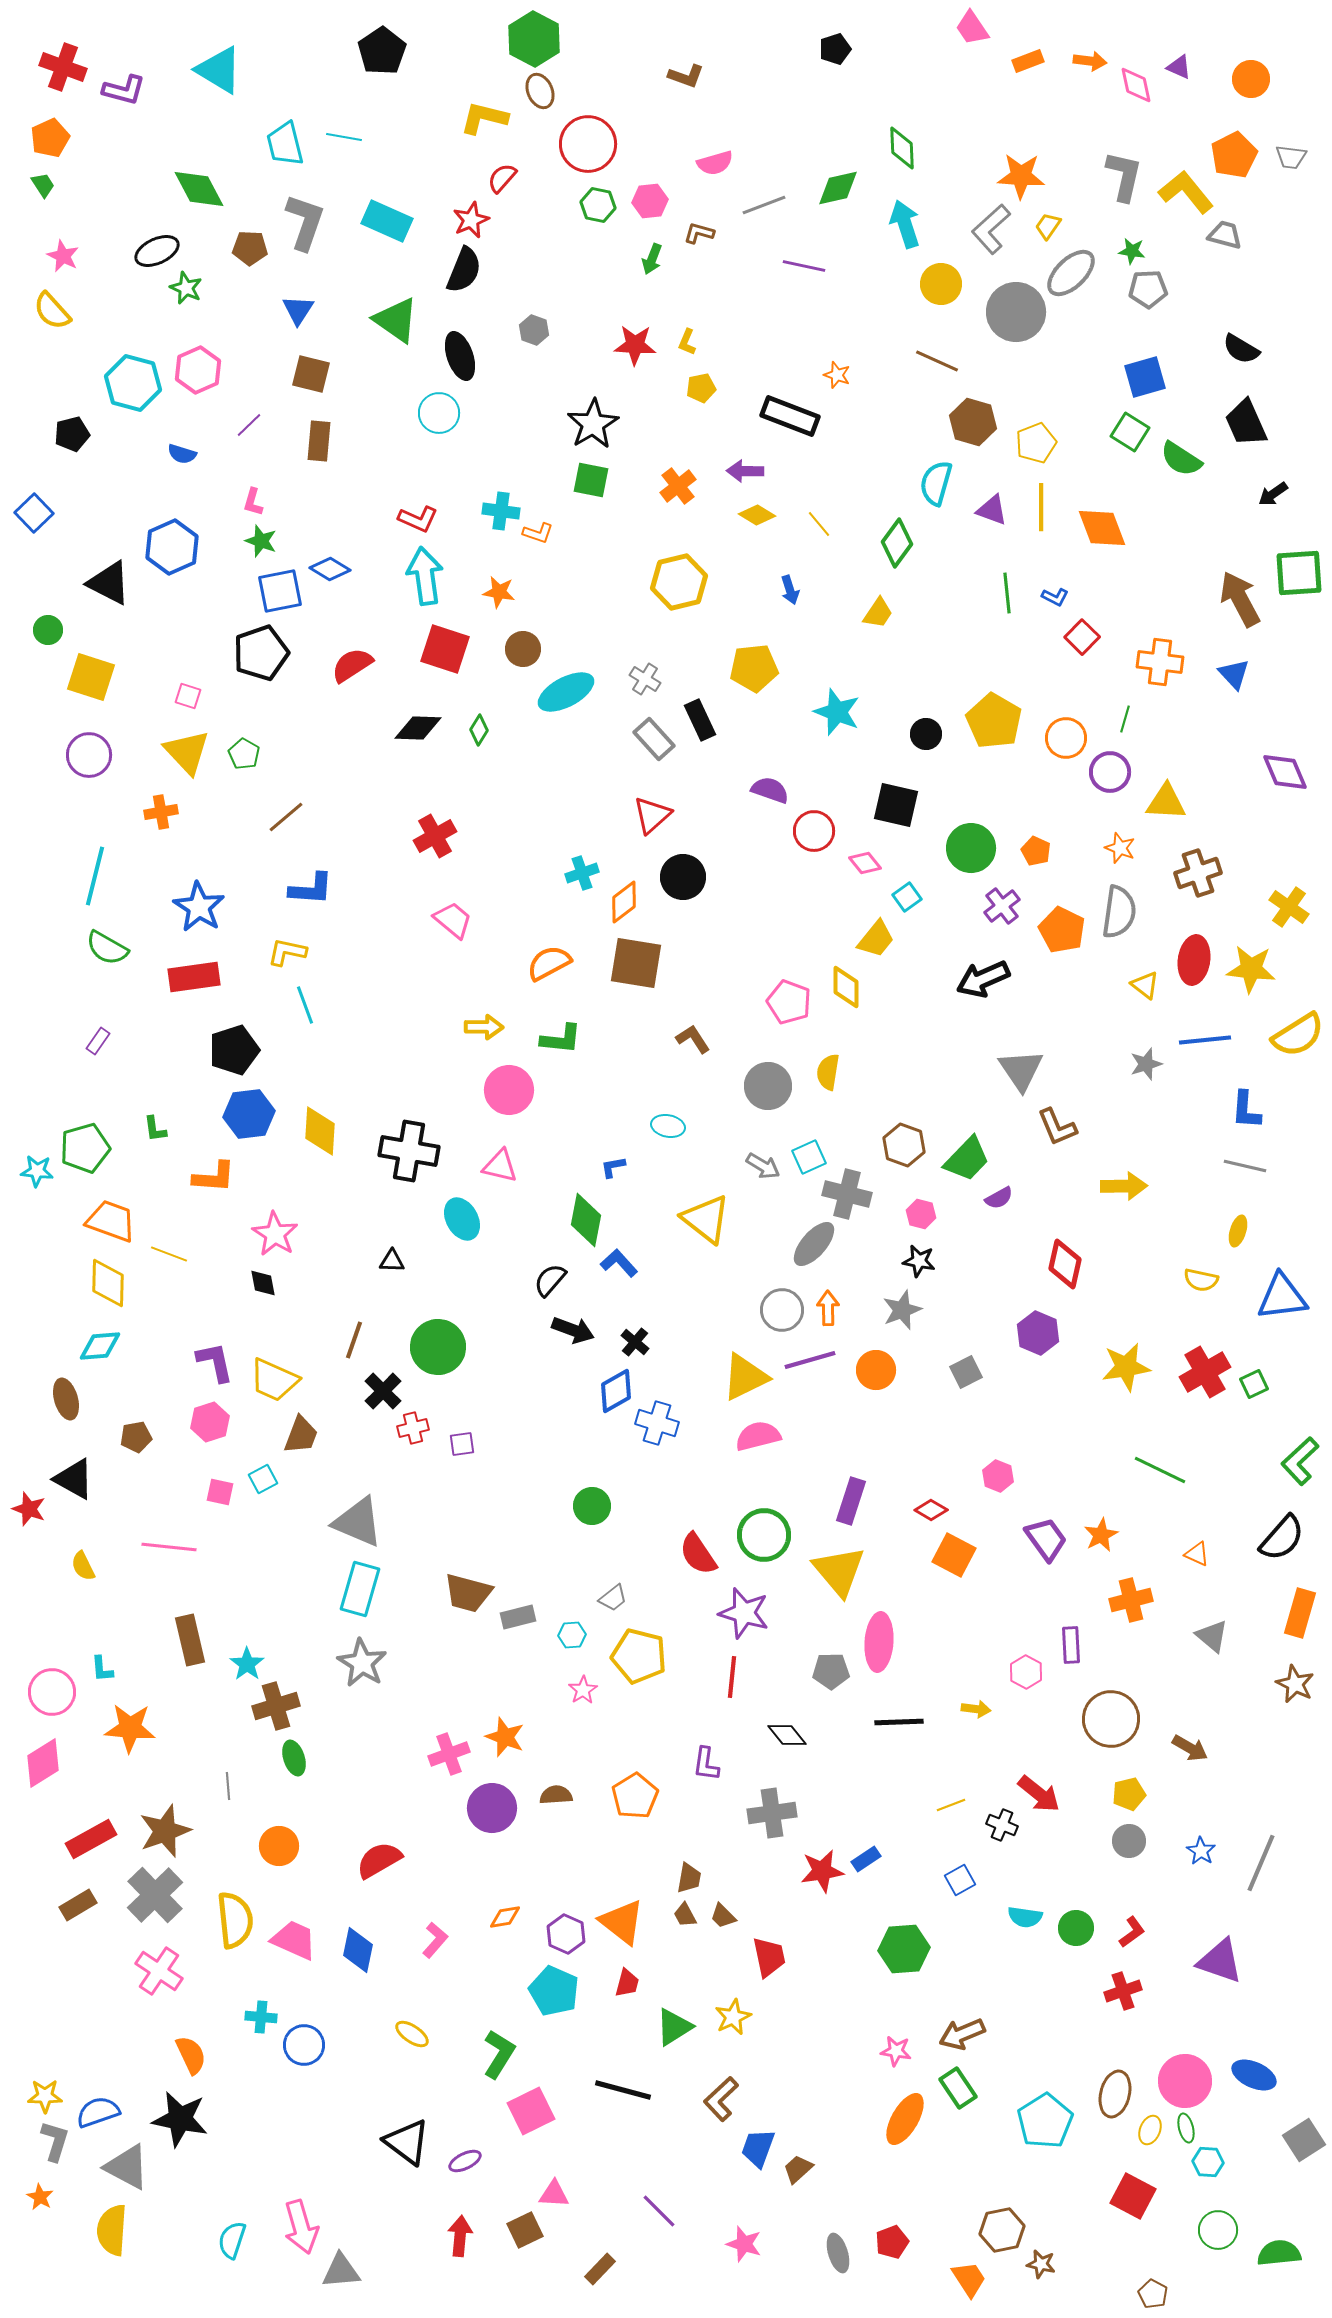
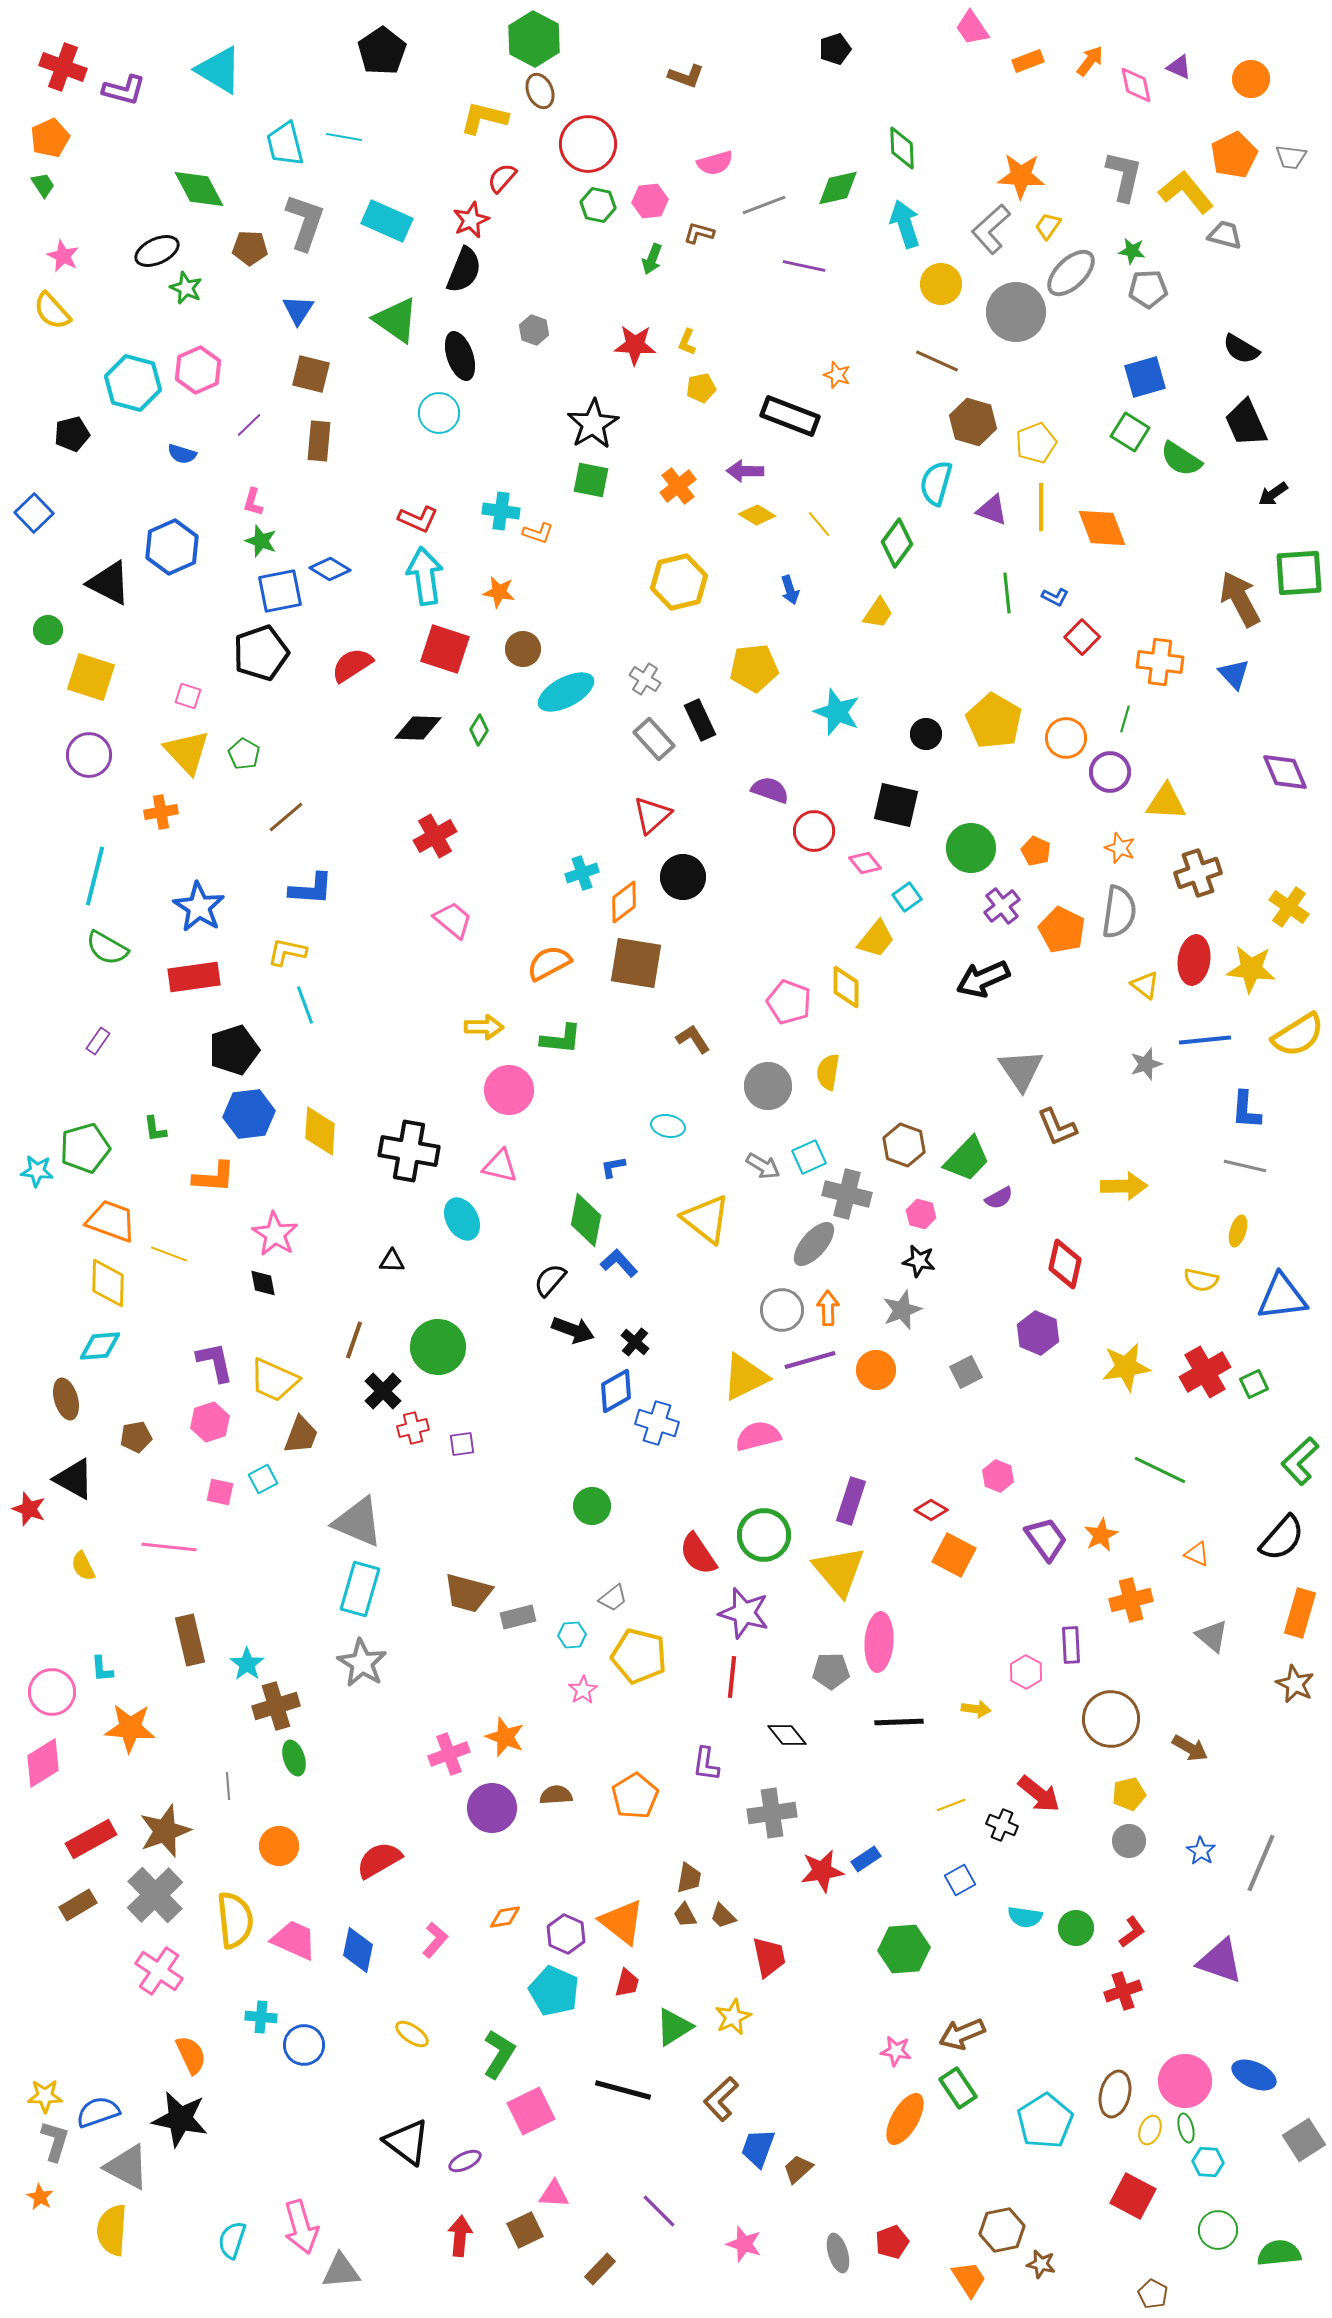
orange arrow at (1090, 61): rotated 60 degrees counterclockwise
